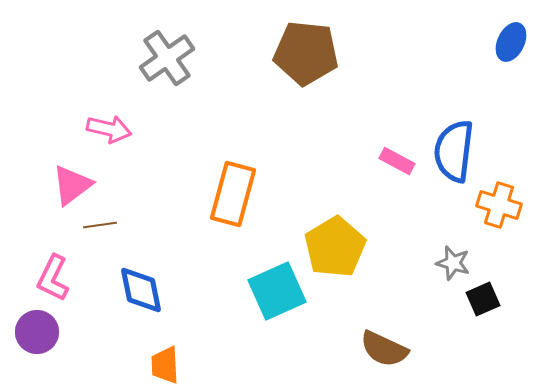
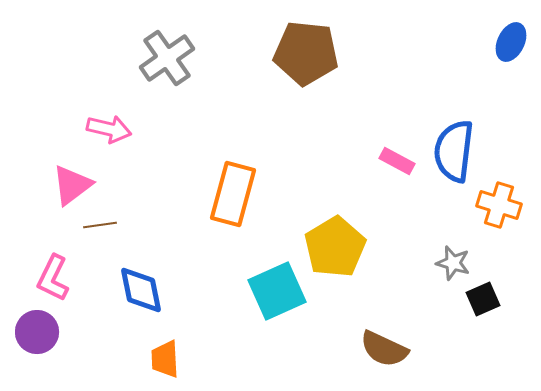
orange trapezoid: moved 6 px up
